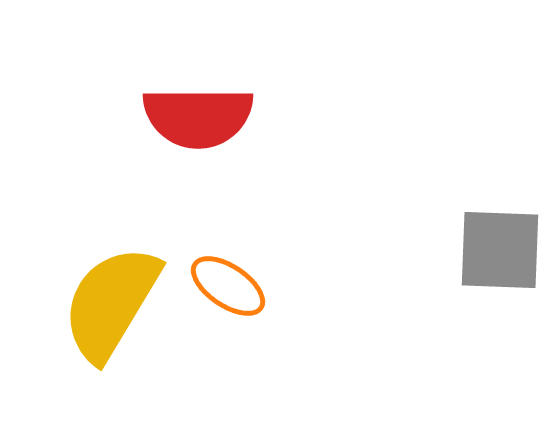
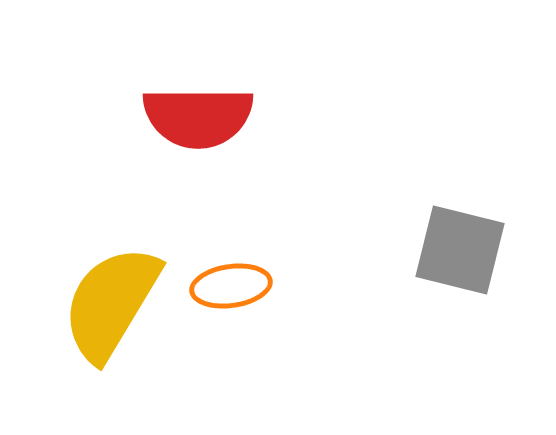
gray square: moved 40 px left; rotated 12 degrees clockwise
orange ellipse: moved 3 px right; rotated 42 degrees counterclockwise
